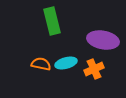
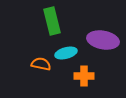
cyan ellipse: moved 10 px up
orange cross: moved 10 px left, 7 px down; rotated 24 degrees clockwise
